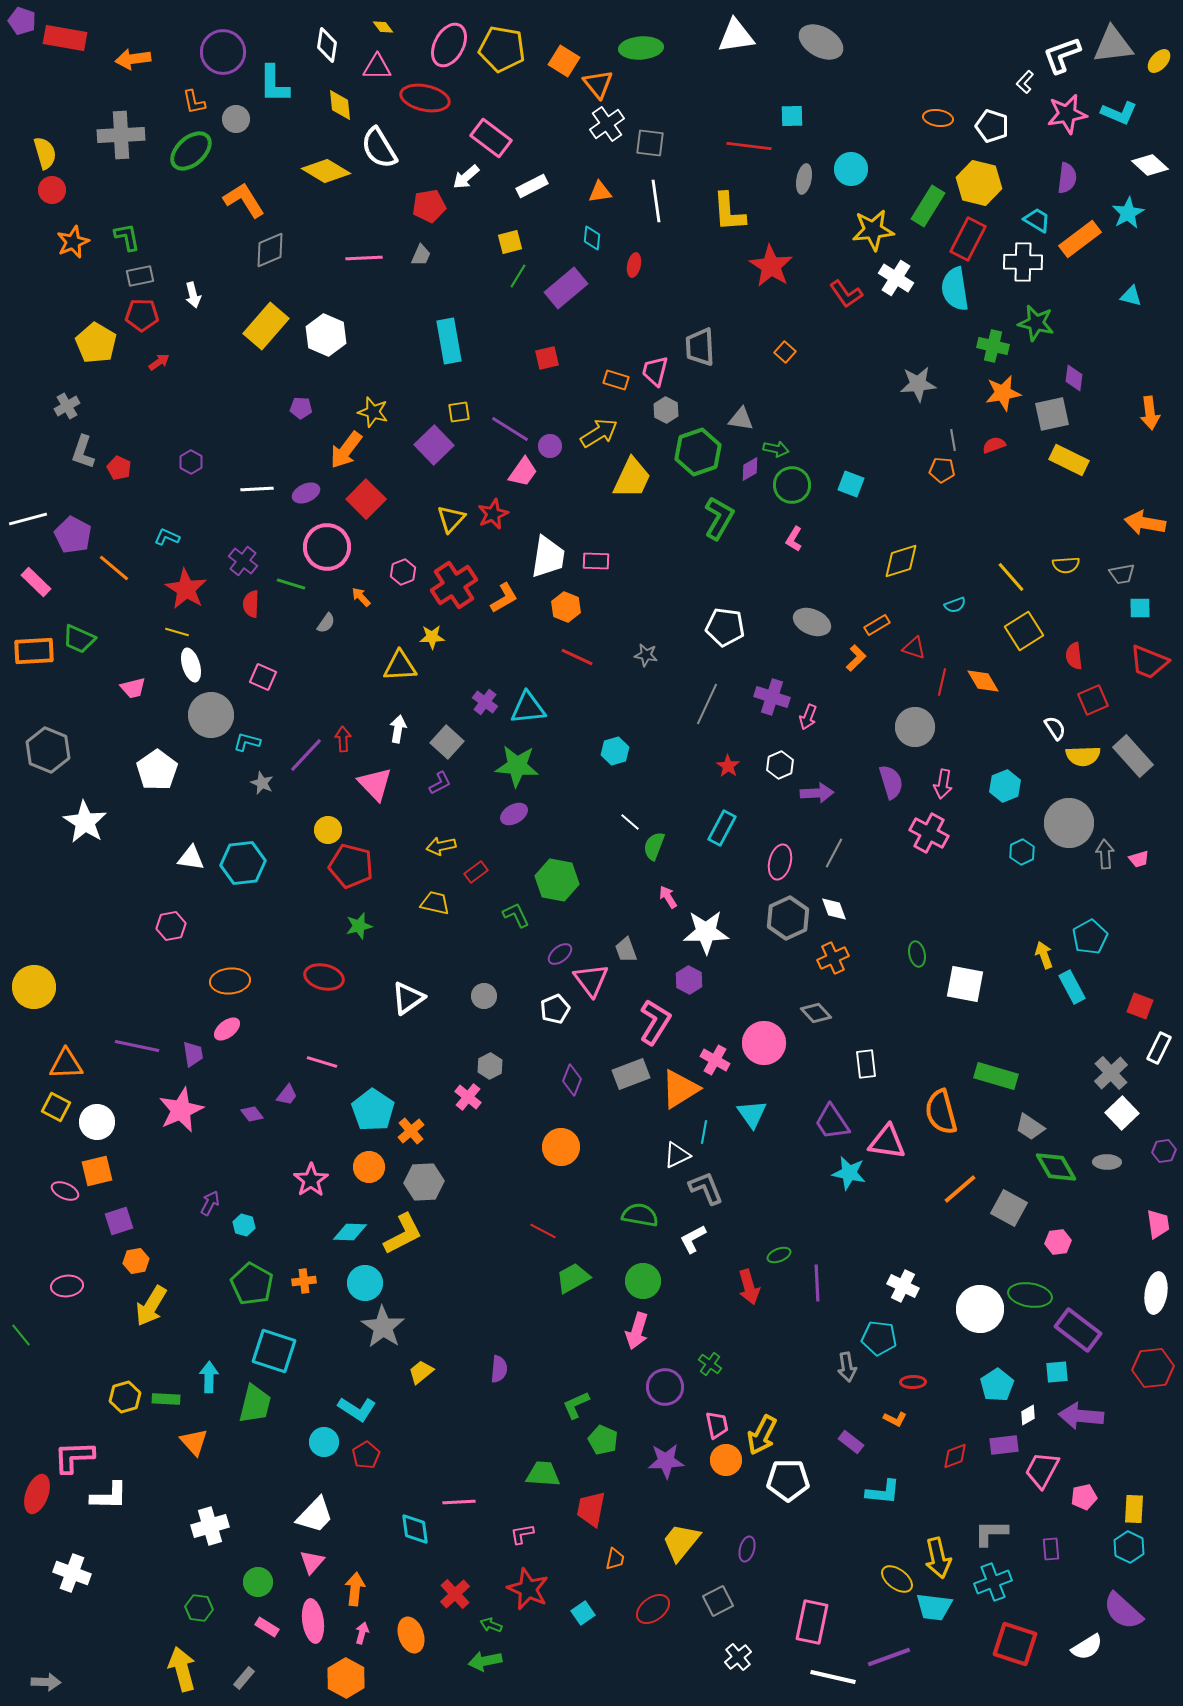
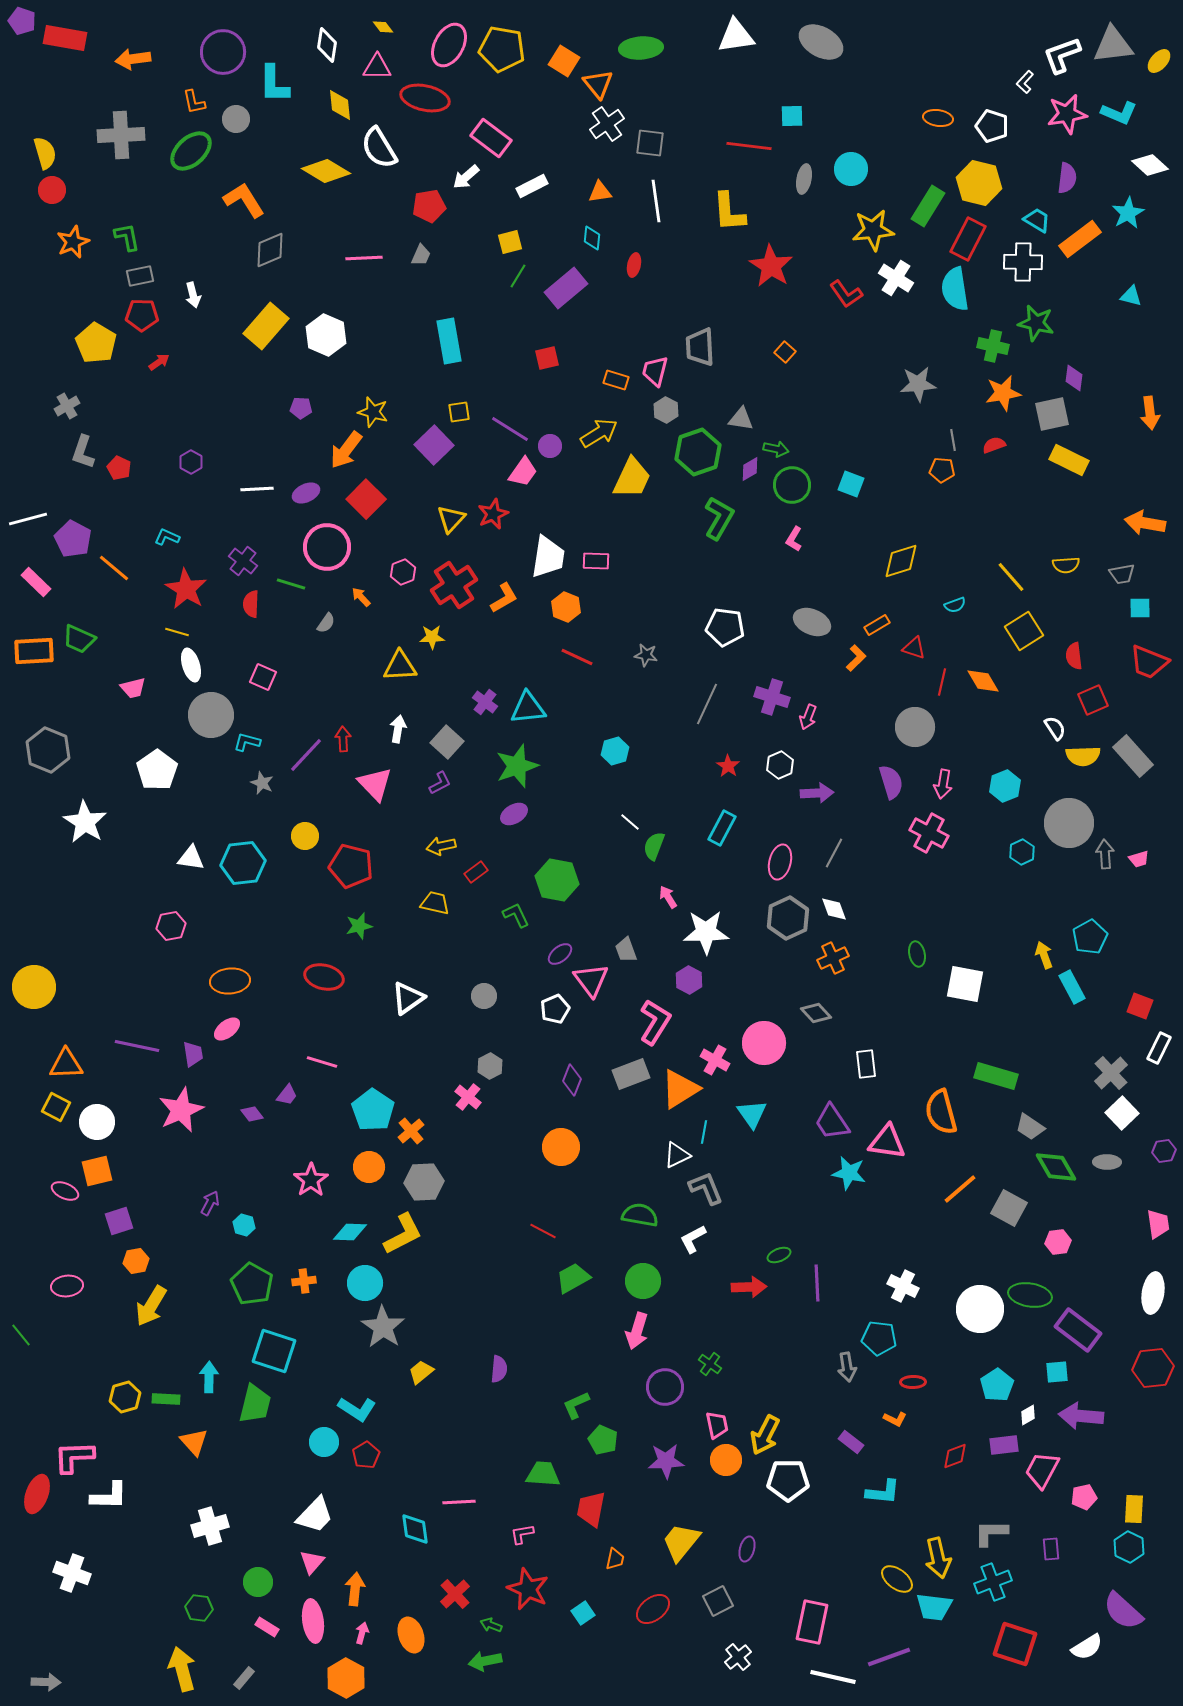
purple pentagon at (73, 535): moved 4 px down
green star at (517, 766): rotated 24 degrees counterclockwise
yellow circle at (328, 830): moved 23 px left, 6 px down
red arrow at (749, 1287): rotated 76 degrees counterclockwise
white ellipse at (1156, 1293): moved 3 px left
yellow arrow at (762, 1435): moved 3 px right
